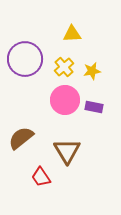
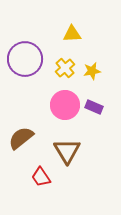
yellow cross: moved 1 px right, 1 px down
pink circle: moved 5 px down
purple rectangle: rotated 12 degrees clockwise
